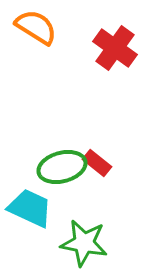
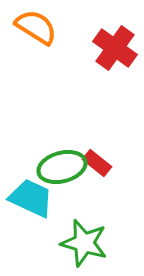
cyan trapezoid: moved 1 px right, 10 px up
green star: rotated 6 degrees clockwise
